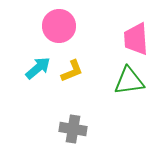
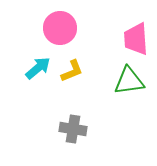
pink circle: moved 1 px right, 2 px down
